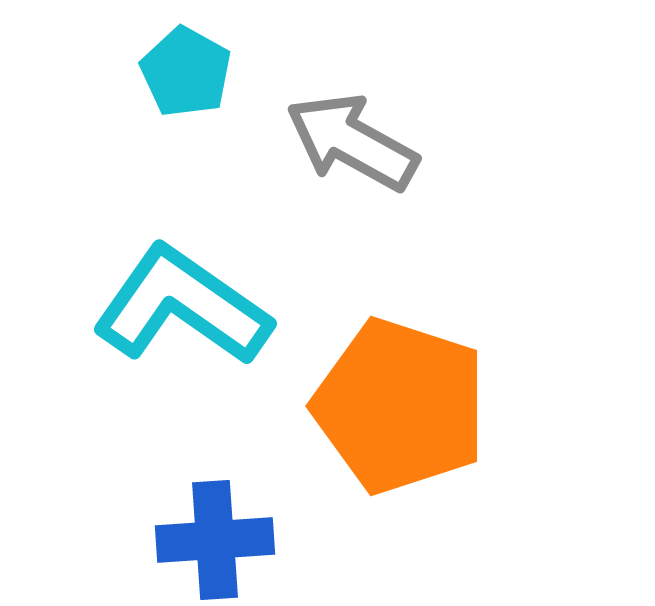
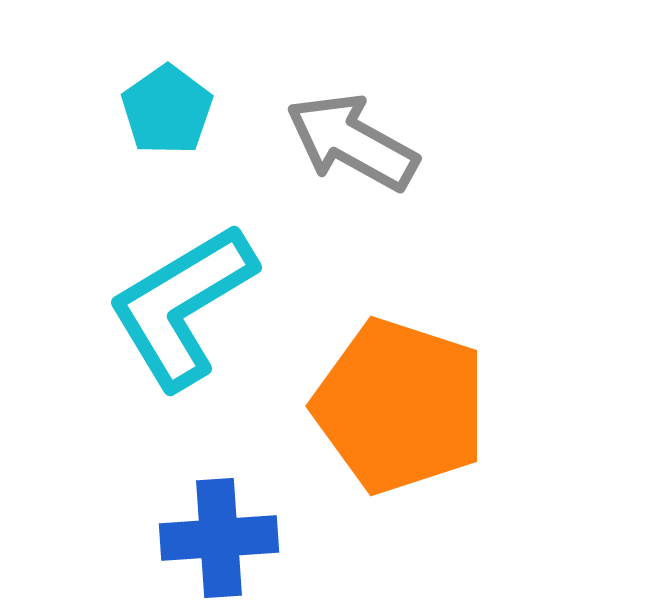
cyan pentagon: moved 19 px left, 38 px down; rotated 8 degrees clockwise
cyan L-shape: rotated 66 degrees counterclockwise
blue cross: moved 4 px right, 2 px up
